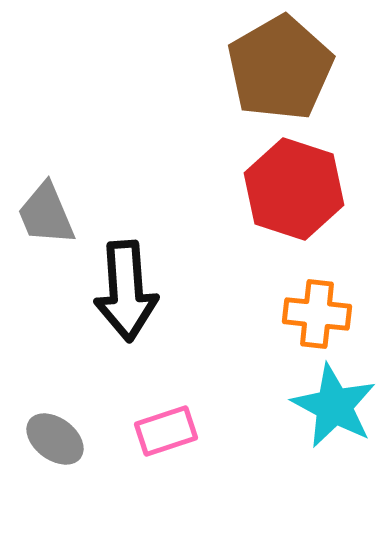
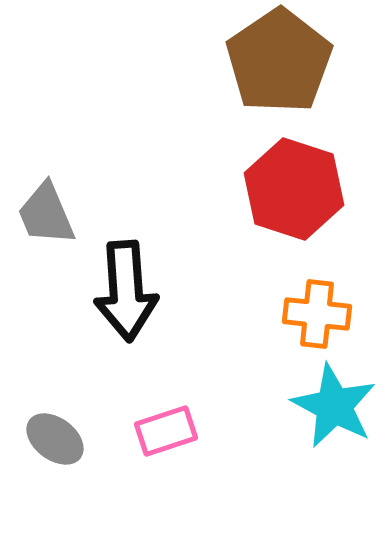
brown pentagon: moved 1 px left, 7 px up; rotated 4 degrees counterclockwise
